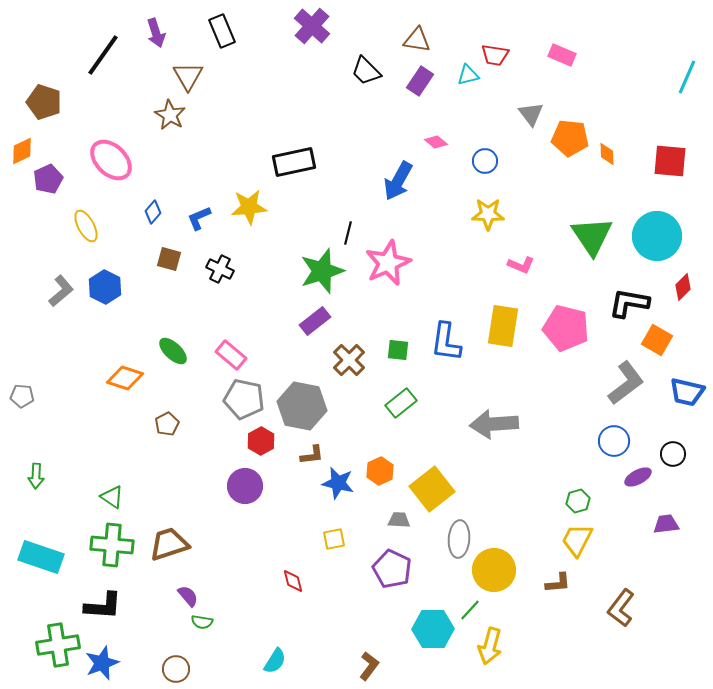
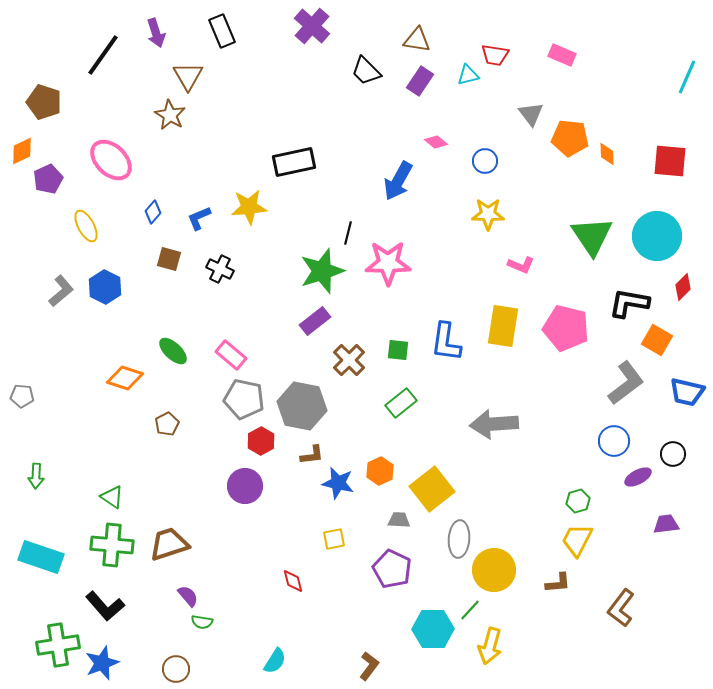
pink star at (388, 263): rotated 24 degrees clockwise
black L-shape at (103, 606): moved 2 px right; rotated 45 degrees clockwise
